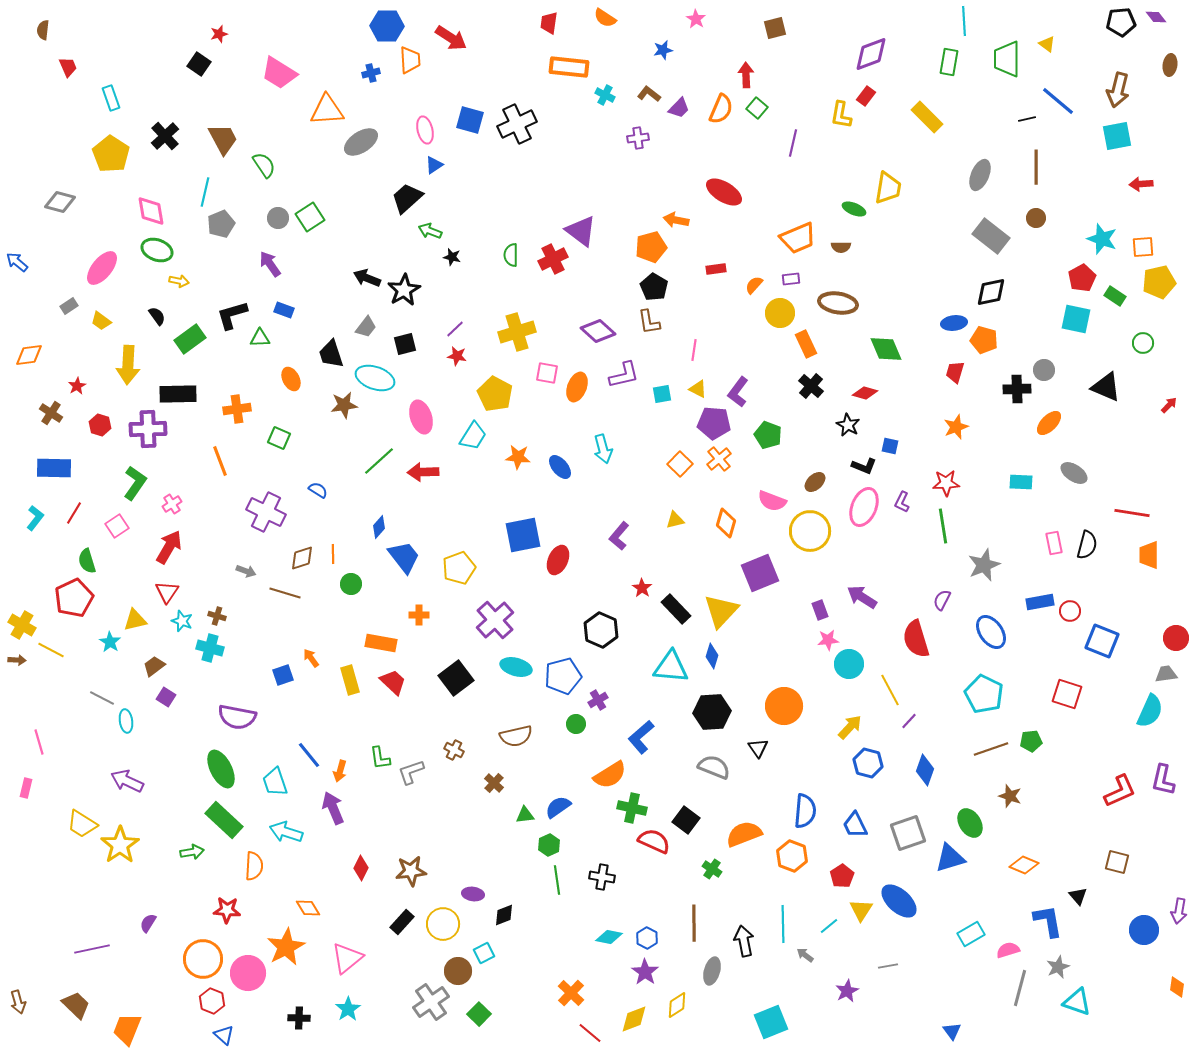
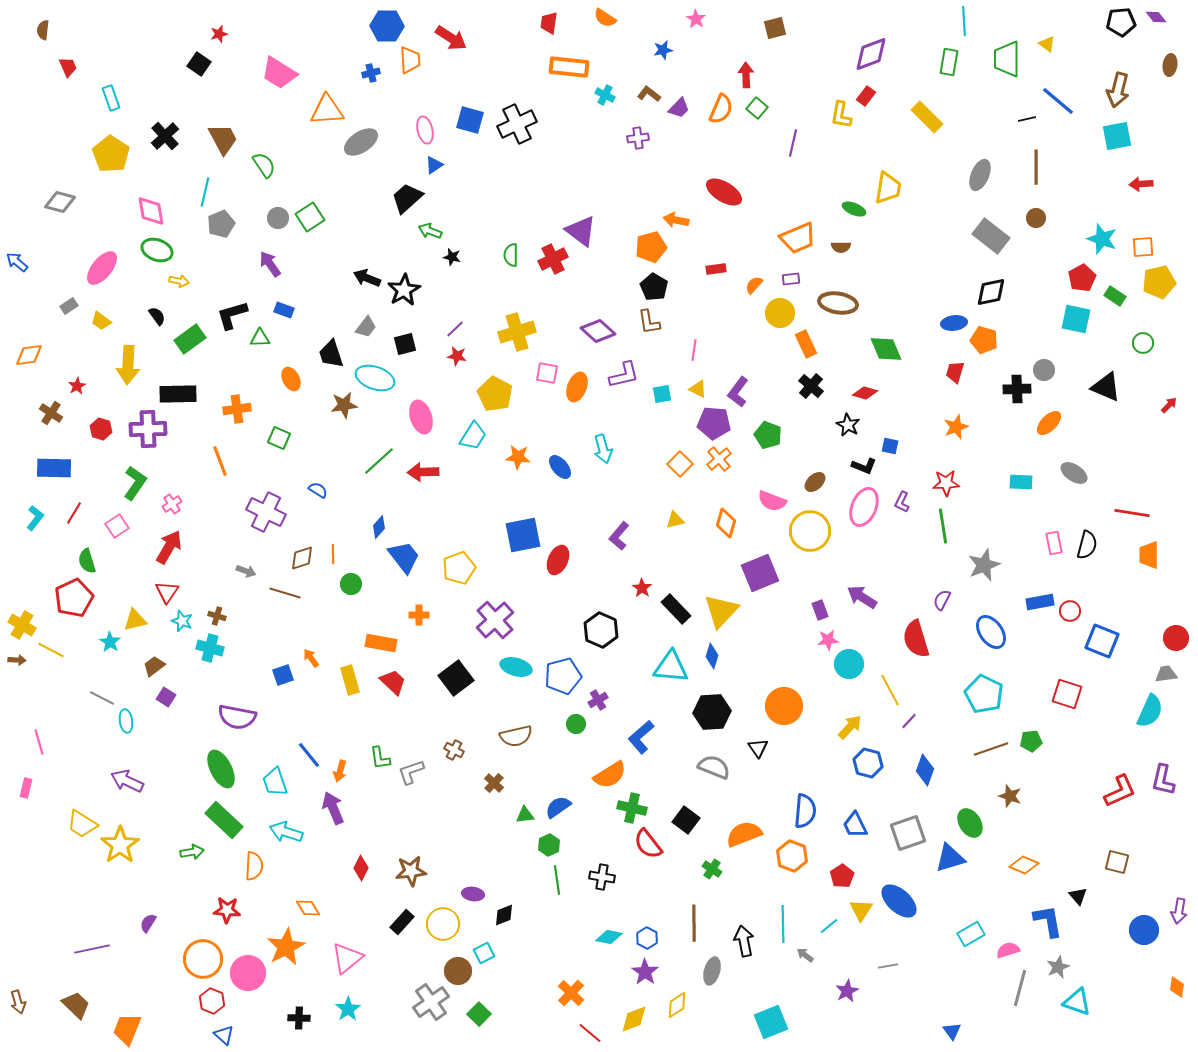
red hexagon at (100, 425): moved 1 px right, 4 px down
red semicircle at (654, 841): moved 6 px left, 3 px down; rotated 152 degrees counterclockwise
